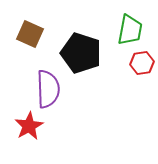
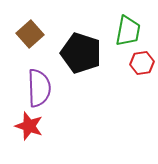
green trapezoid: moved 2 px left, 1 px down
brown square: rotated 24 degrees clockwise
purple semicircle: moved 9 px left, 1 px up
red star: rotated 24 degrees counterclockwise
